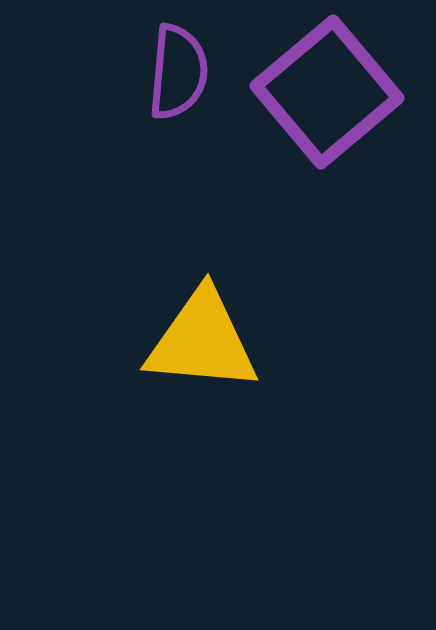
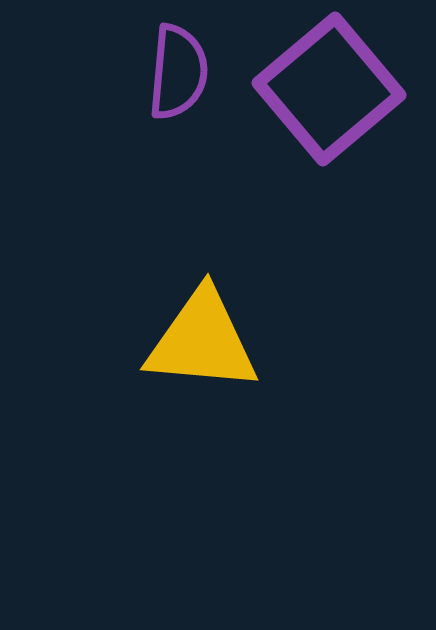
purple square: moved 2 px right, 3 px up
